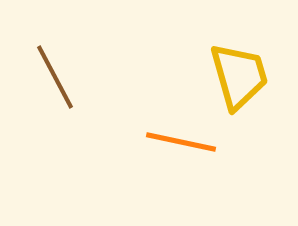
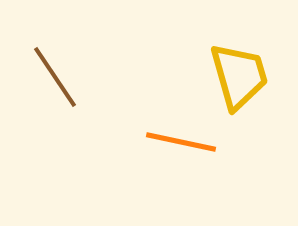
brown line: rotated 6 degrees counterclockwise
